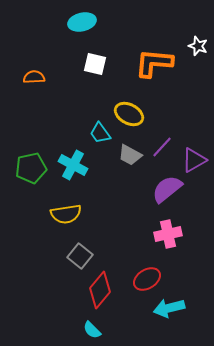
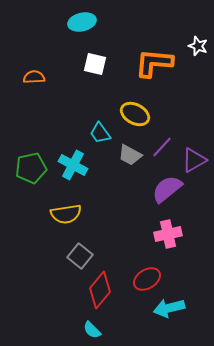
yellow ellipse: moved 6 px right
